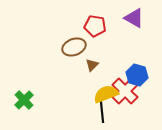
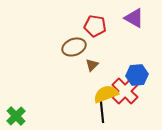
blue hexagon: rotated 20 degrees counterclockwise
green cross: moved 8 px left, 16 px down
